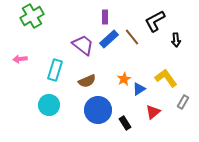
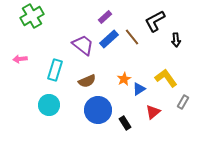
purple rectangle: rotated 48 degrees clockwise
